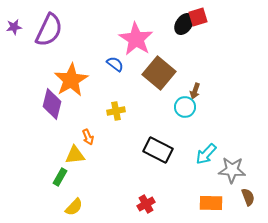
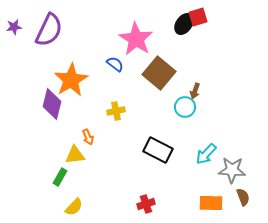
brown semicircle: moved 5 px left
red cross: rotated 12 degrees clockwise
